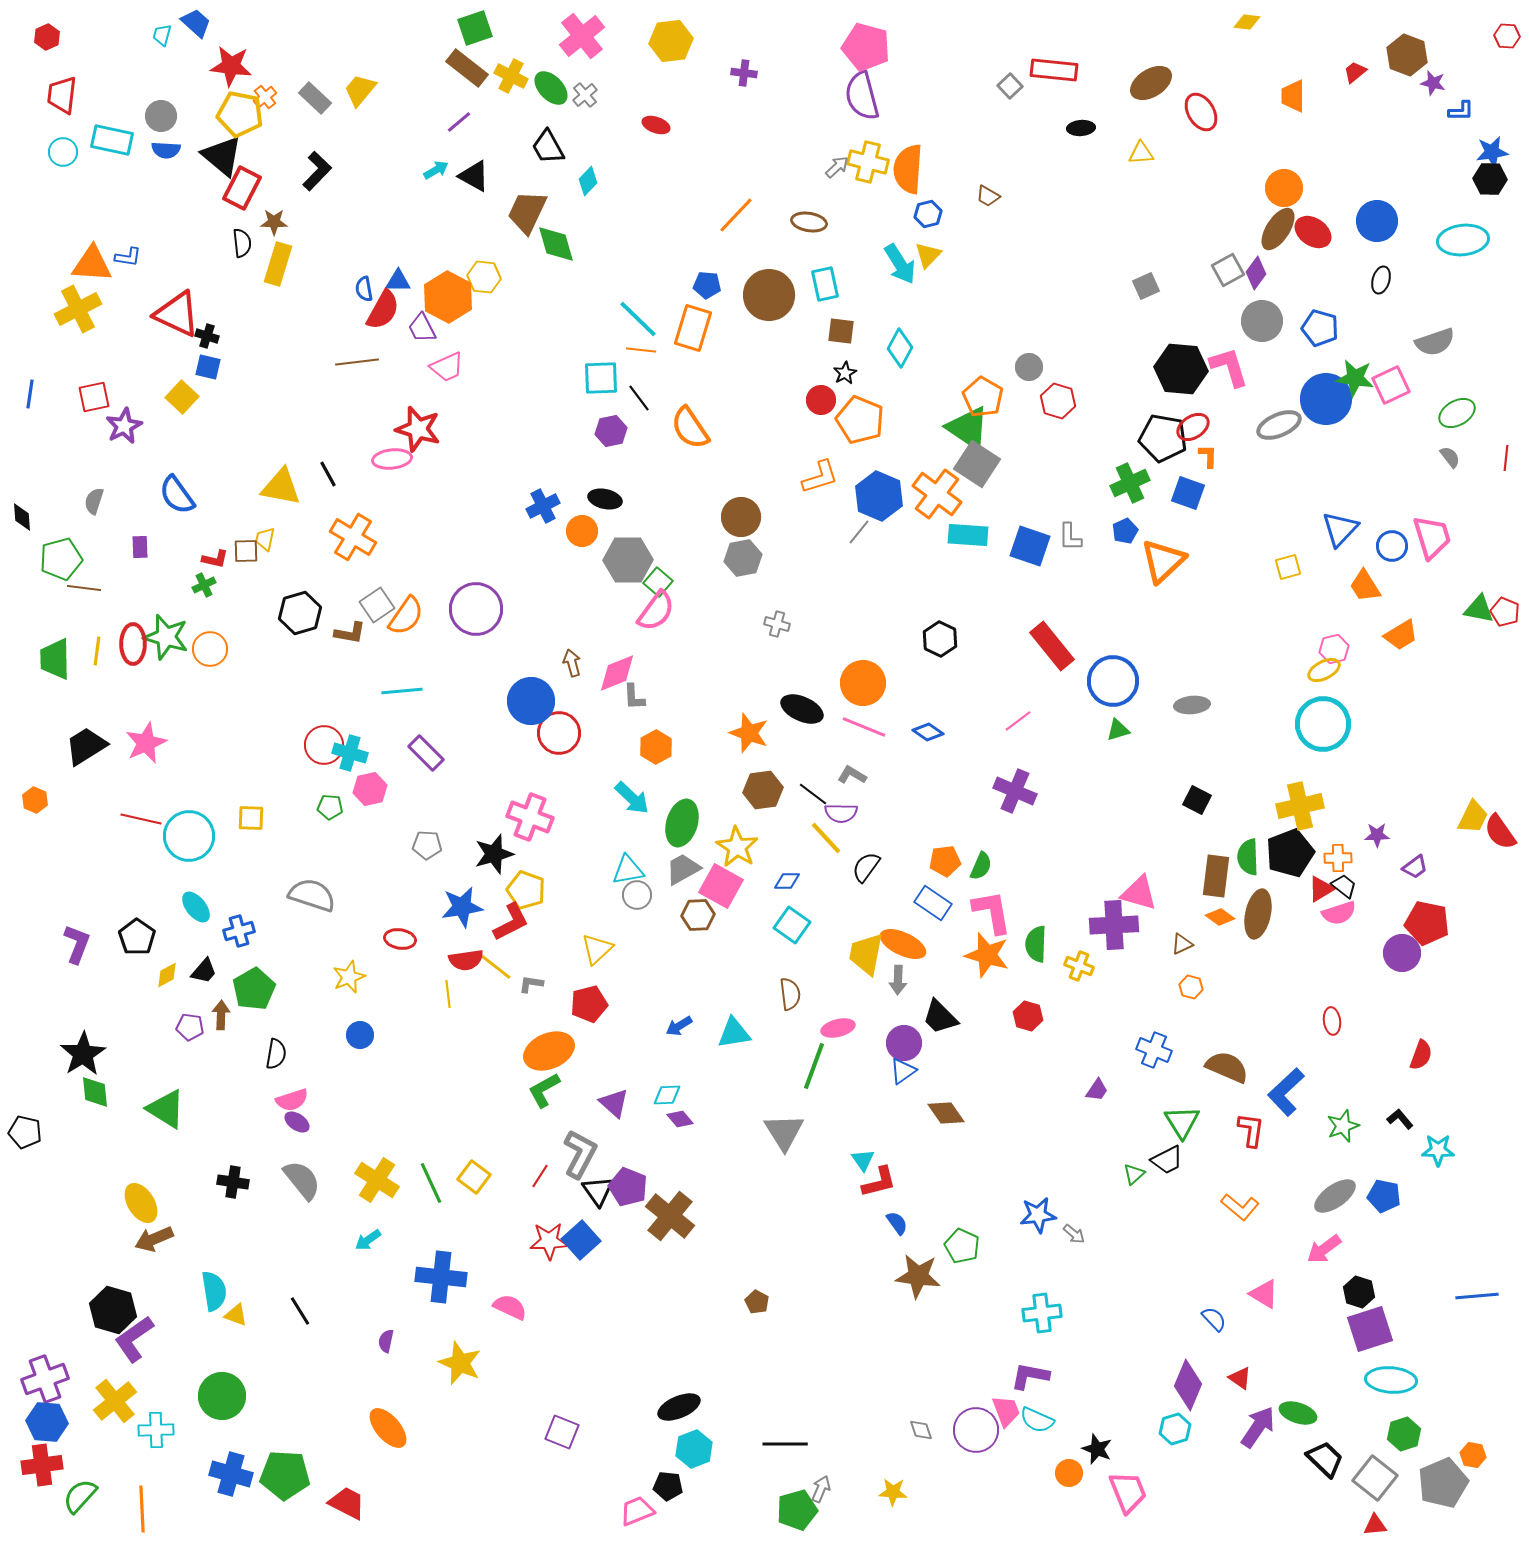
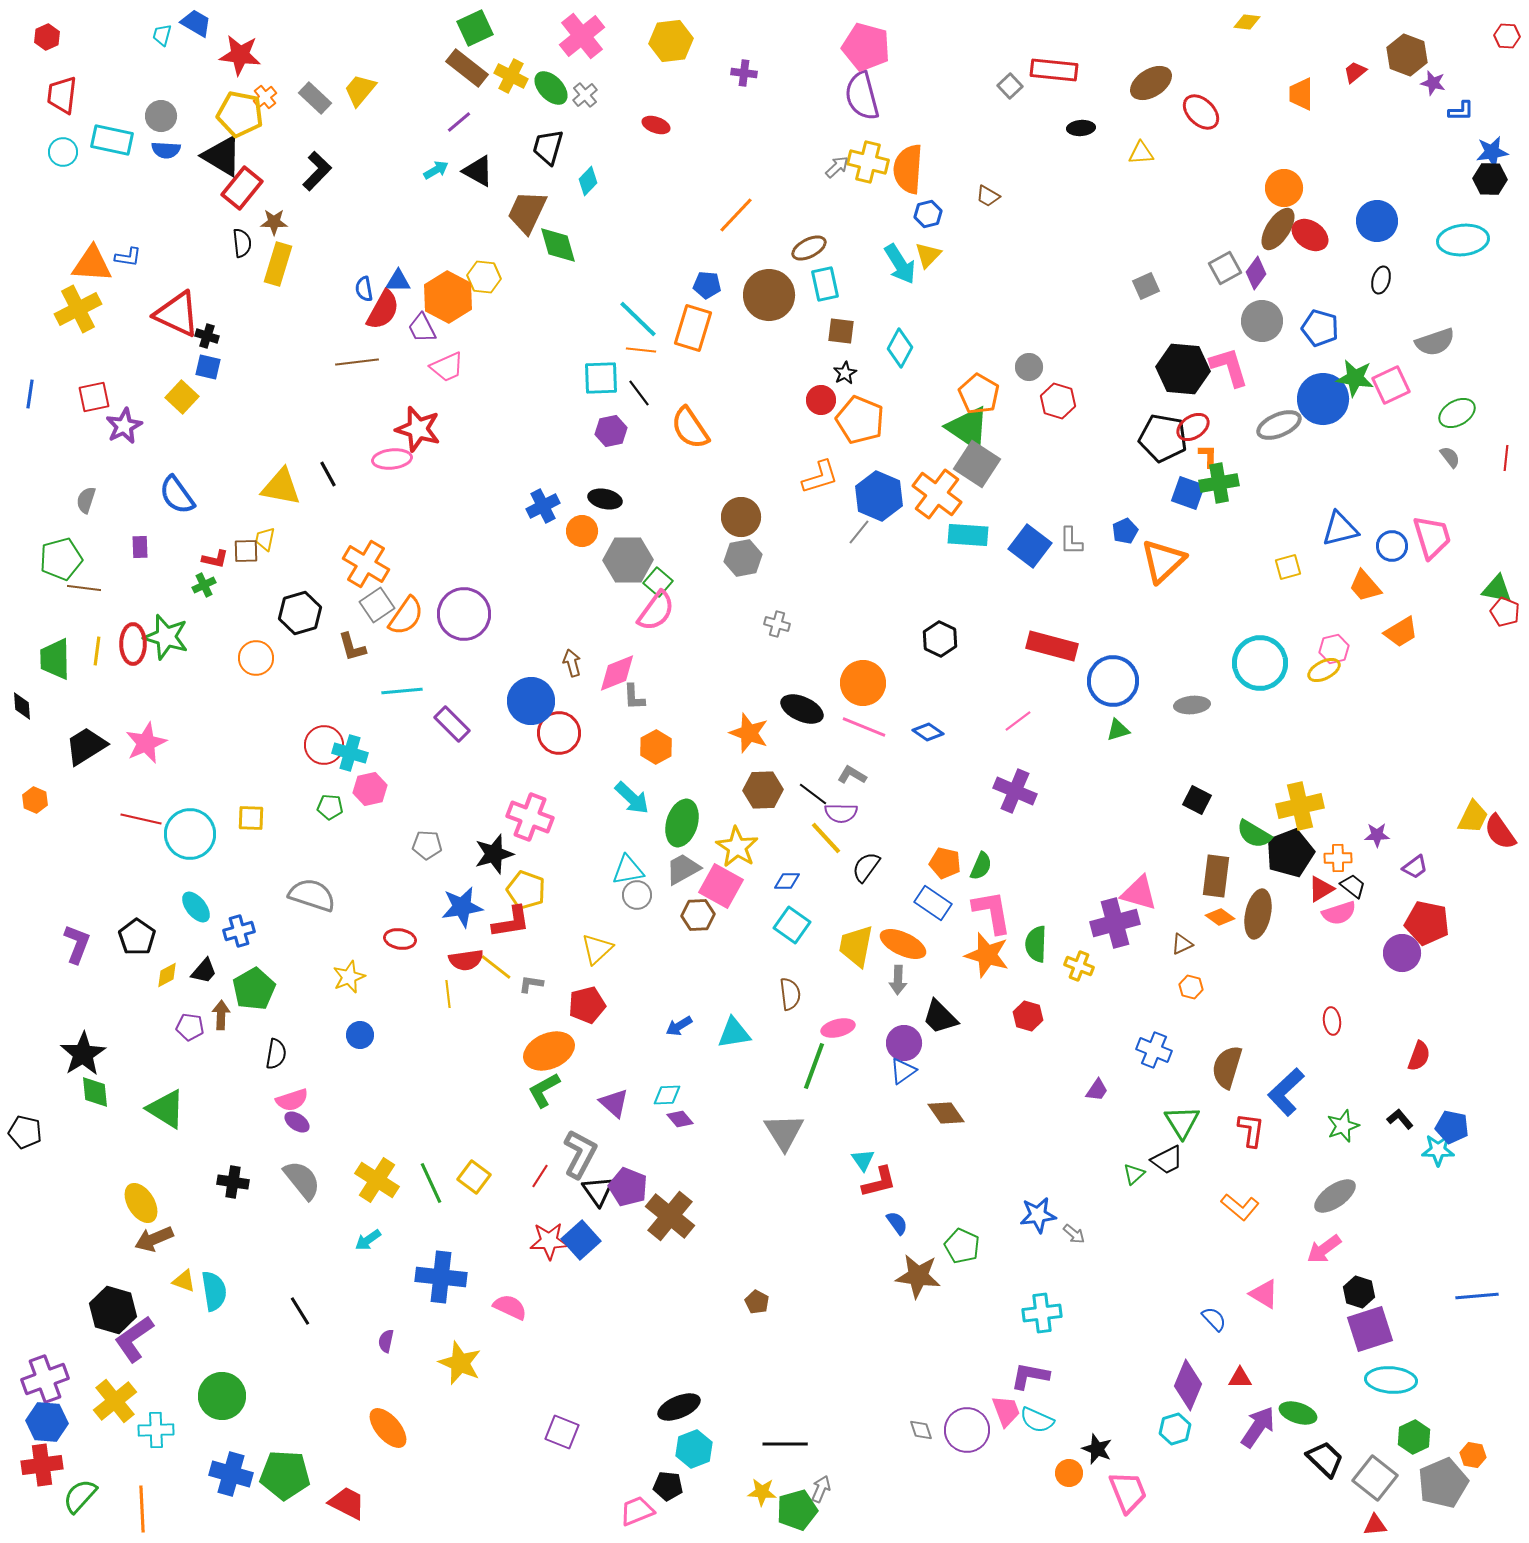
blue trapezoid at (196, 23): rotated 12 degrees counterclockwise
green square at (475, 28): rotated 6 degrees counterclockwise
red star at (231, 66): moved 9 px right, 11 px up
orange trapezoid at (1293, 96): moved 8 px right, 2 px up
red ellipse at (1201, 112): rotated 15 degrees counterclockwise
black trapezoid at (548, 147): rotated 45 degrees clockwise
black triangle at (222, 156): rotated 9 degrees counterclockwise
black triangle at (474, 176): moved 4 px right, 5 px up
red rectangle at (242, 188): rotated 12 degrees clockwise
brown ellipse at (809, 222): moved 26 px down; rotated 36 degrees counterclockwise
red ellipse at (1313, 232): moved 3 px left, 3 px down
green diamond at (556, 244): moved 2 px right, 1 px down
gray square at (1228, 270): moved 3 px left, 2 px up
black hexagon at (1181, 369): moved 2 px right
orange pentagon at (983, 397): moved 4 px left, 3 px up
black line at (639, 398): moved 5 px up
blue circle at (1326, 399): moved 3 px left
green cross at (1130, 483): moved 89 px right; rotated 15 degrees clockwise
gray semicircle at (94, 501): moved 8 px left, 1 px up
black diamond at (22, 517): moved 189 px down
blue triangle at (1340, 529): rotated 33 degrees clockwise
orange cross at (353, 537): moved 13 px right, 27 px down
gray L-shape at (1070, 537): moved 1 px right, 4 px down
blue square at (1030, 546): rotated 18 degrees clockwise
orange trapezoid at (1365, 586): rotated 9 degrees counterclockwise
purple circle at (476, 609): moved 12 px left, 5 px down
green triangle at (1479, 609): moved 18 px right, 20 px up
brown L-shape at (350, 633): moved 2 px right, 14 px down; rotated 64 degrees clockwise
orange trapezoid at (1401, 635): moved 3 px up
red rectangle at (1052, 646): rotated 36 degrees counterclockwise
orange circle at (210, 649): moved 46 px right, 9 px down
cyan circle at (1323, 724): moved 63 px left, 61 px up
purple rectangle at (426, 753): moved 26 px right, 29 px up
brown hexagon at (763, 790): rotated 6 degrees clockwise
cyan circle at (189, 836): moved 1 px right, 2 px up
green semicircle at (1248, 857): moved 6 px right, 23 px up; rotated 57 degrees counterclockwise
orange pentagon at (945, 861): moved 2 px down; rotated 20 degrees clockwise
black trapezoid at (1344, 886): moved 9 px right
red L-shape at (511, 922): rotated 18 degrees clockwise
purple cross at (1114, 925): moved 1 px right, 2 px up; rotated 12 degrees counterclockwise
yellow trapezoid at (866, 954): moved 10 px left, 8 px up
red pentagon at (589, 1004): moved 2 px left, 1 px down
red semicircle at (1421, 1055): moved 2 px left, 1 px down
brown semicircle at (1227, 1067): rotated 96 degrees counterclockwise
blue pentagon at (1384, 1196): moved 68 px right, 69 px up
yellow triangle at (236, 1315): moved 52 px left, 34 px up
red triangle at (1240, 1378): rotated 35 degrees counterclockwise
purple circle at (976, 1430): moved 9 px left
green hexagon at (1404, 1434): moved 10 px right, 3 px down; rotated 8 degrees counterclockwise
yellow star at (893, 1492): moved 131 px left
